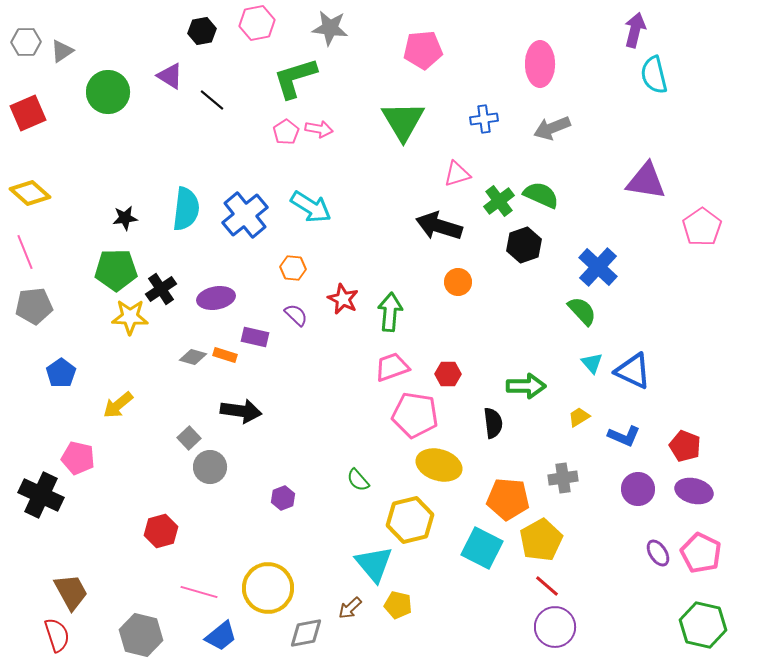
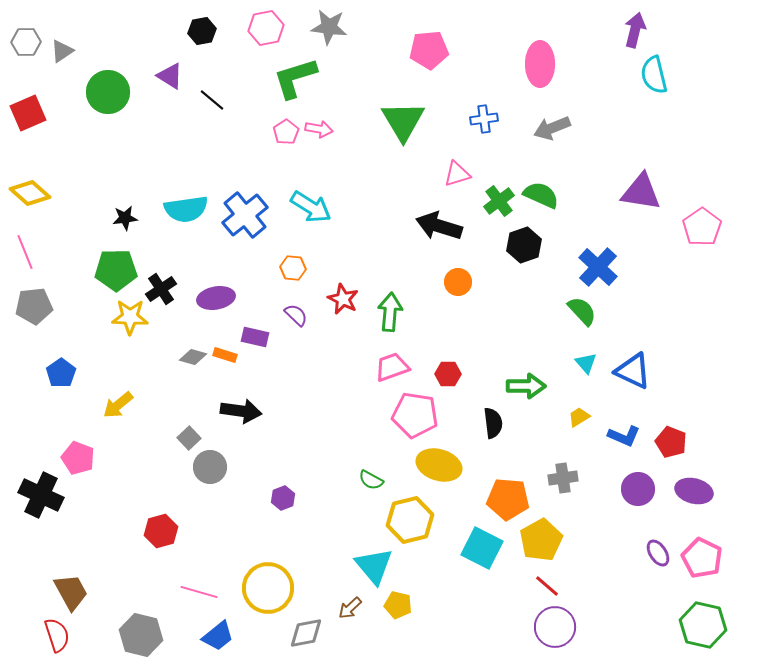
pink hexagon at (257, 23): moved 9 px right, 5 px down
gray star at (330, 28): moved 1 px left, 1 px up
pink pentagon at (423, 50): moved 6 px right
purple triangle at (646, 181): moved 5 px left, 11 px down
cyan semicircle at (186, 209): rotated 75 degrees clockwise
cyan triangle at (592, 363): moved 6 px left
red pentagon at (685, 446): moved 14 px left, 4 px up
pink pentagon at (78, 458): rotated 8 degrees clockwise
green semicircle at (358, 480): moved 13 px right; rotated 20 degrees counterclockwise
pink pentagon at (701, 553): moved 1 px right, 5 px down
cyan triangle at (374, 564): moved 2 px down
blue trapezoid at (221, 636): moved 3 px left
